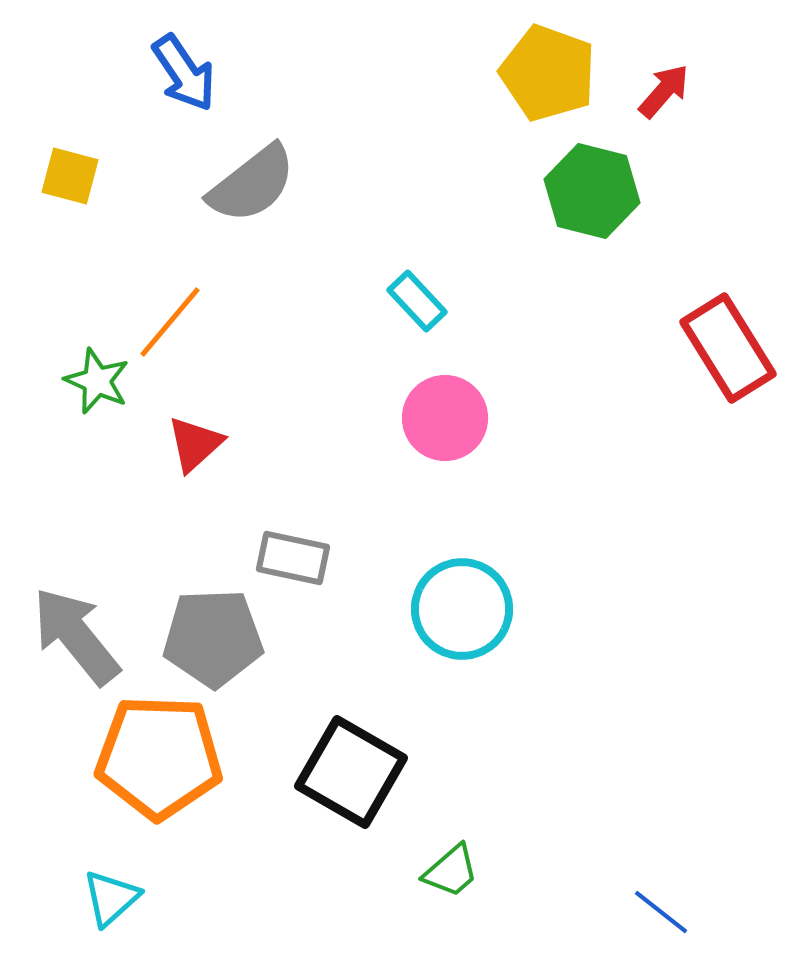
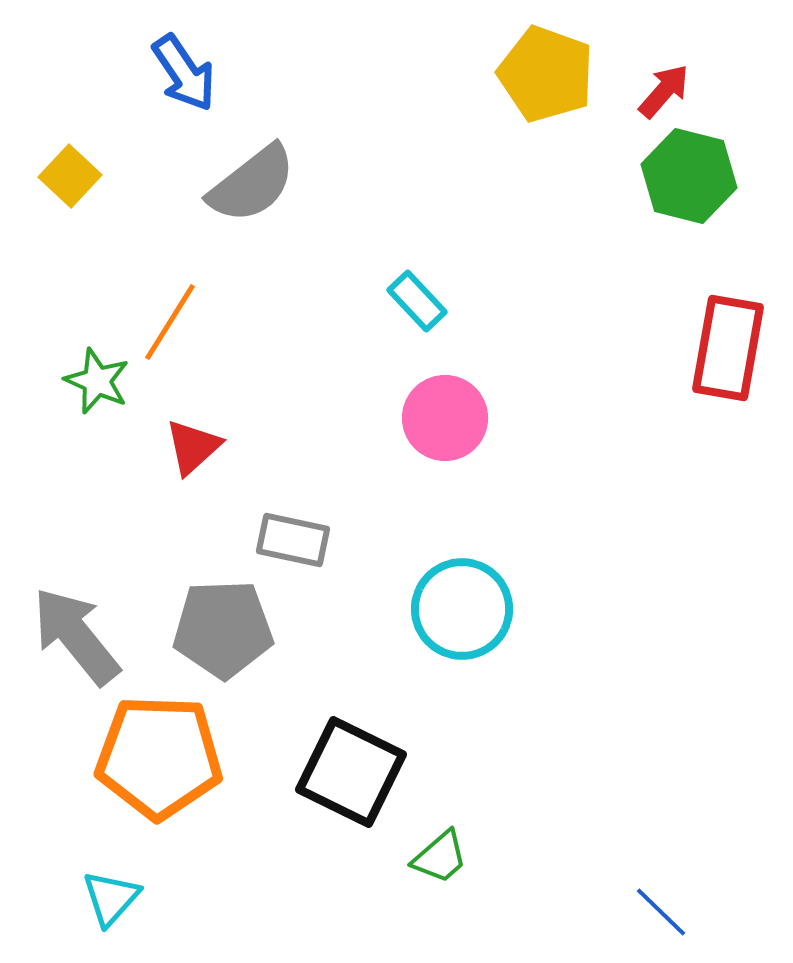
yellow pentagon: moved 2 px left, 1 px down
yellow square: rotated 28 degrees clockwise
green hexagon: moved 97 px right, 15 px up
orange line: rotated 8 degrees counterclockwise
red rectangle: rotated 42 degrees clockwise
red triangle: moved 2 px left, 3 px down
gray rectangle: moved 18 px up
gray pentagon: moved 10 px right, 9 px up
black square: rotated 4 degrees counterclockwise
green trapezoid: moved 11 px left, 14 px up
cyan triangle: rotated 6 degrees counterclockwise
blue line: rotated 6 degrees clockwise
